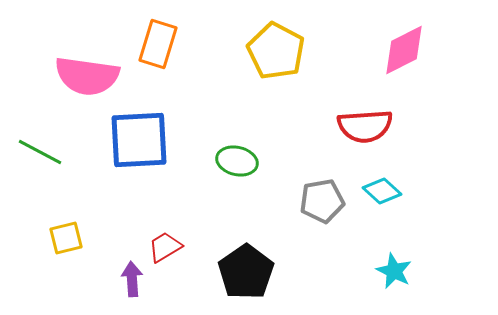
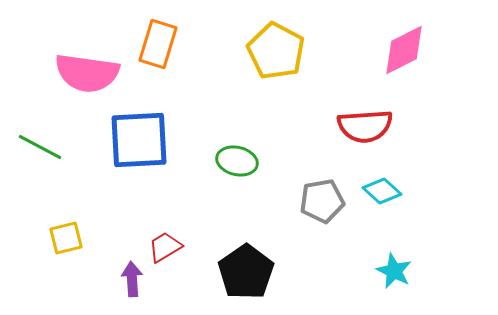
pink semicircle: moved 3 px up
green line: moved 5 px up
